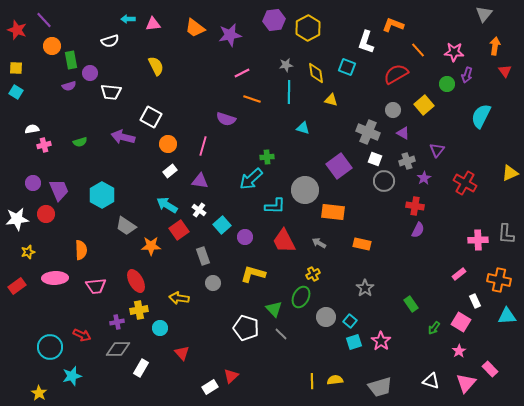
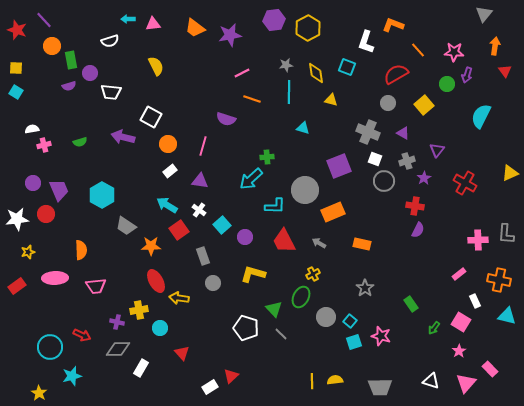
gray circle at (393, 110): moved 5 px left, 7 px up
purple square at (339, 166): rotated 15 degrees clockwise
orange rectangle at (333, 212): rotated 30 degrees counterclockwise
red ellipse at (136, 281): moved 20 px right
cyan triangle at (507, 316): rotated 18 degrees clockwise
purple cross at (117, 322): rotated 24 degrees clockwise
pink star at (381, 341): moved 5 px up; rotated 18 degrees counterclockwise
gray trapezoid at (380, 387): rotated 15 degrees clockwise
